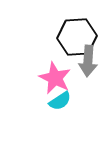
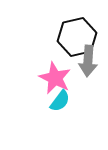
black hexagon: rotated 9 degrees counterclockwise
cyan semicircle: rotated 20 degrees counterclockwise
